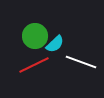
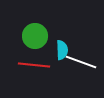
cyan semicircle: moved 7 px right, 6 px down; rotated 48 degrees counterclockwise
red line: rotated 32 degrees clockwise
